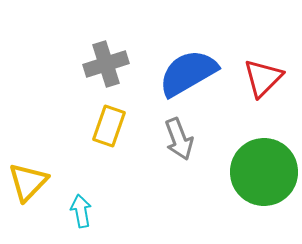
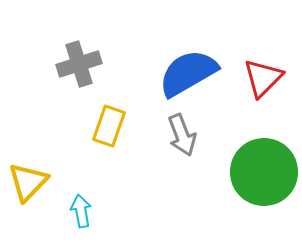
gray cross: moved 27 px left
gray arrow: moved 3 px right, 4 px up
